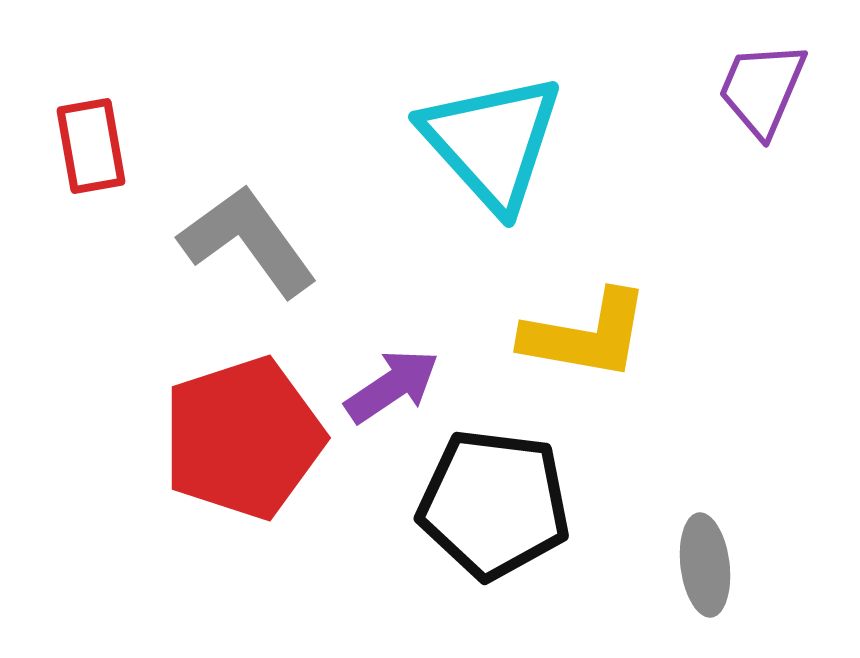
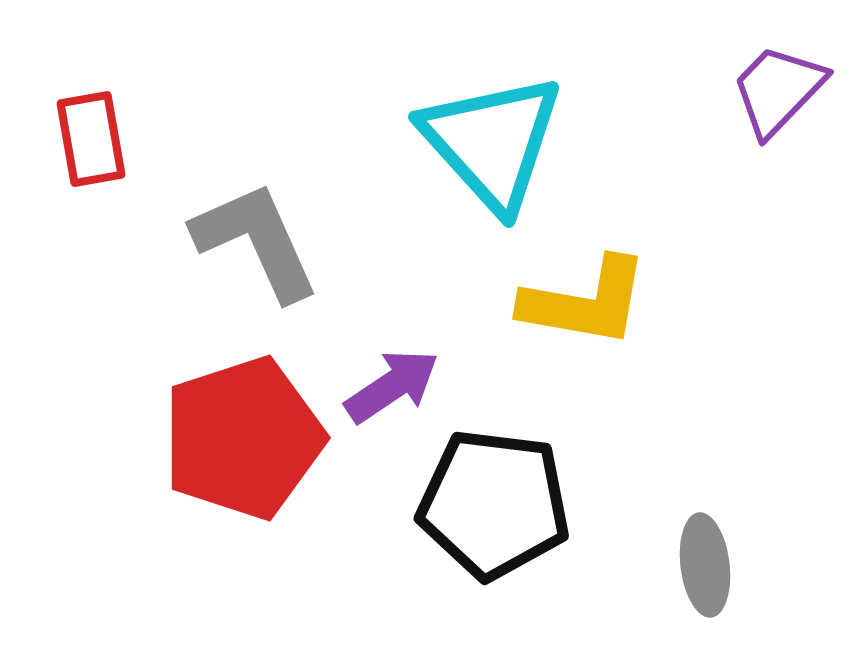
purple trapezoid: moved 16 px right, 1 px down; rotated 21 degrees clockwise
red rectangle: moved 7 px up
gray L-shape: moved 8 px right; rotated 12 degrees clockwise
yellow L-shape: moved 1 px left, 33 px up
